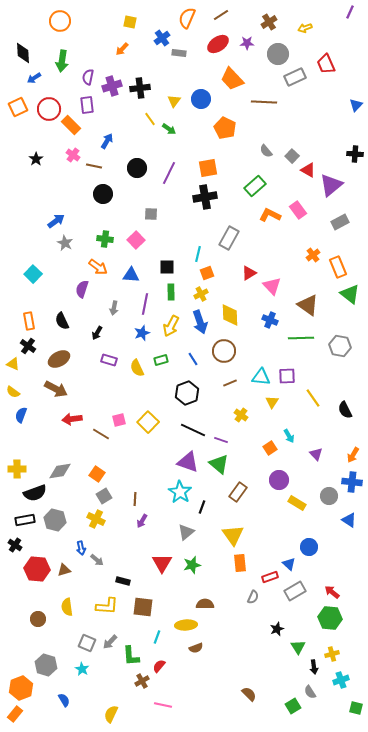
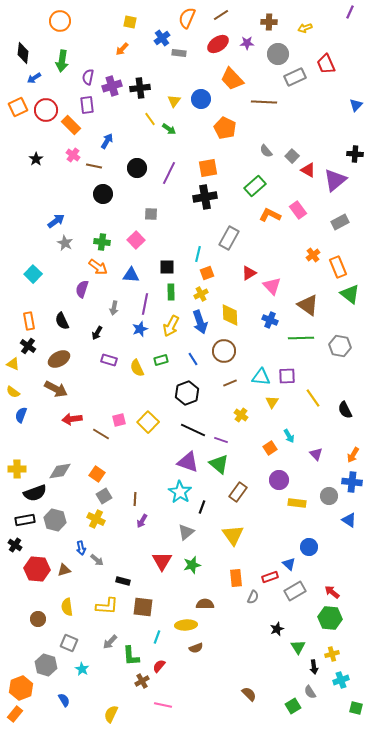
brown cross at (269, 22): rotated 35 degrees clockwise
black diamond at (23, 53): rotated 10 degrees clockwise
red circle at (49, 109): moved 3 px left, 1 px down
purple triangle at (331, 185): moved 4 px right, 5 px up
green cross at (105, 239): moved 3 px left, 3 px down
blue star at (142, 333): moved 2 px left, 4 px up
yellow rectangle at (297, 503): rotated 24 degrees counterclockwise
red triangle at (162, 563): moved 2 px up
orange rectangle at (240, 563): moved 4 px left, 15 px down
gray square at (87, 643): moved 18 px left
